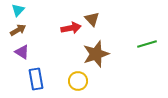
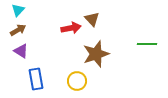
green line: rotated 18 degrees clockwise
purple triangle: moved 1 px left, 1 px up
yellow circle: moved 1 px left
